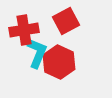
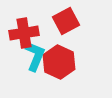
red cross: moved 3 px down
cyan L-shape: moved 2 px left, 3 px down
